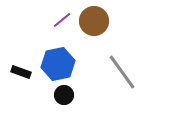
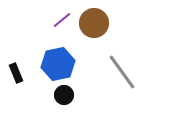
brown circle: moved 2 px down
black rectangle: moved 5 px left, 1 px down; rotated 48 degrees clockwise
